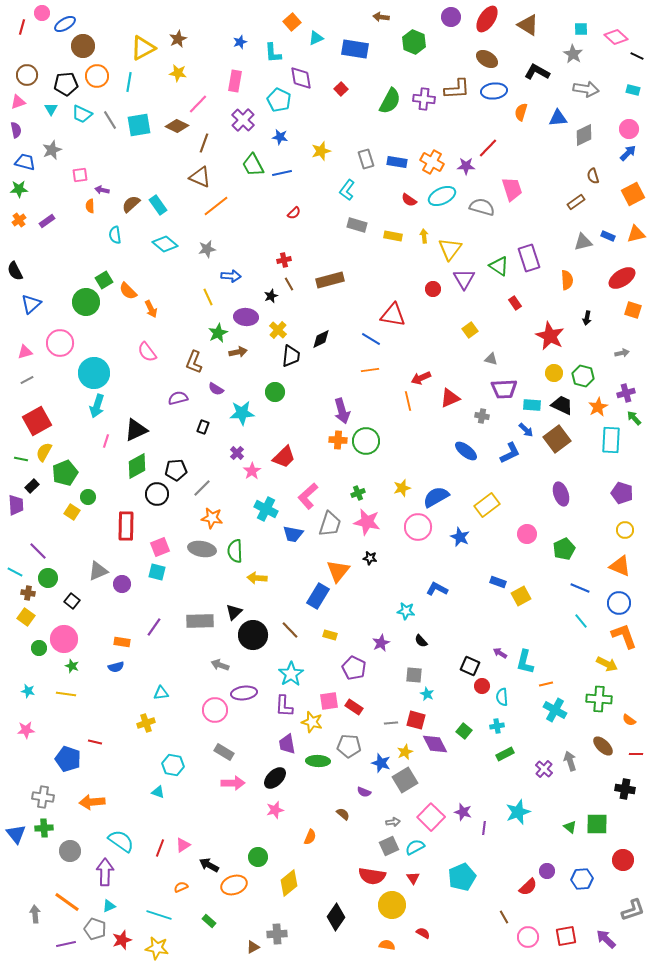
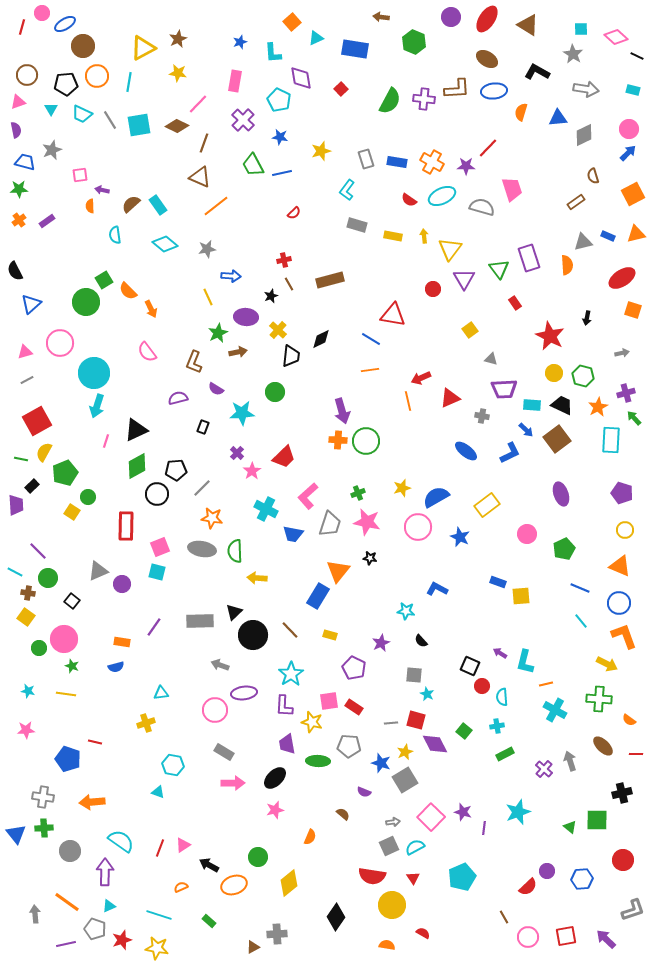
green triangle at (499, 266): moved 3 px down; rotated 20 degrees clockwise
orange semicircle at (567, 280): moved 15 px up
yellow square at (521, 596): rotated 24 degrees clockwise
black cross at (625, 789): moved 3 px left, 4 px down; rotated 24 degrees counterclockwise
green square at (597, 824): moved 4 px up
